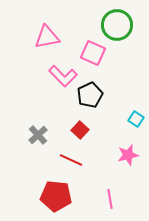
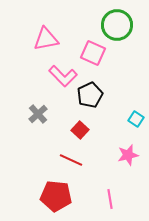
pink triangle: moved 1 px left, 2 px down
gray cross: moved 21 px up
